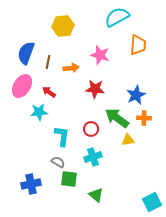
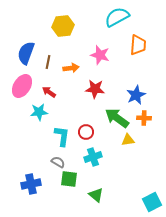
red circle: moved 5 px left, 3 px down
